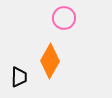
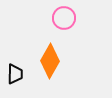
black trapezoid: moved 4 px left, 3 px up
